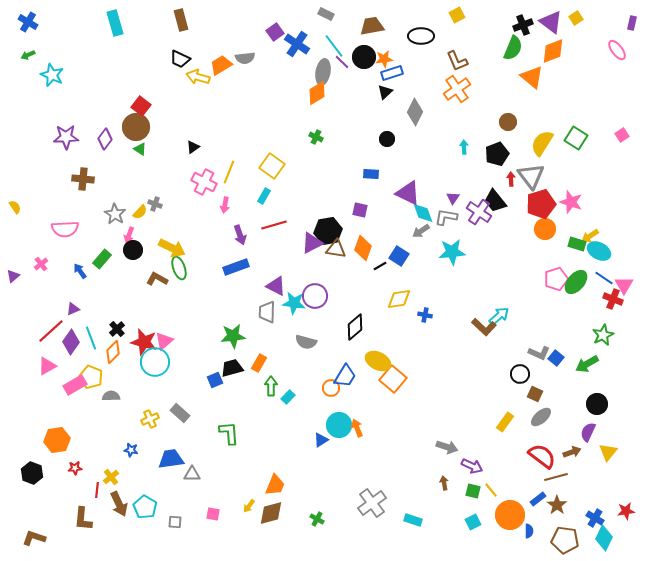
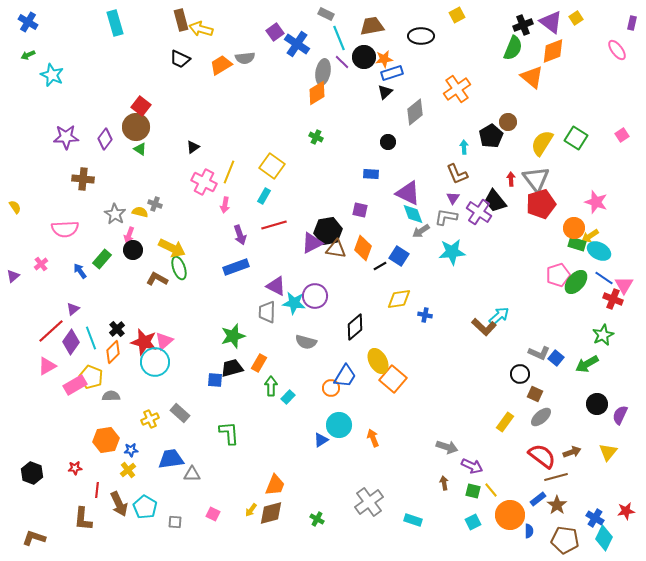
cyan line at (334, 46): moved 5 px right, 8 px up; rotated 15 degrees clockwise
brown L-shape at (457, 61): moved 113 px down
yellow arrow at (198, 77): moved 3 px right, 48 px up
gray diamond at (415, 112): rotated 24 degrees clockwise
black circle at (387, 139): moved 1 px right, 3 px down
black pentagon at (497, 154): moved 6 px left, 18 px up; rotated 10 degrees counterclockwise
gray triangle at (531, 176): moved 5 px right, 3 px down
pink star at (571, 202): moved 25 px right
yellow semicircle at (140, 212): rotated 119 degrees counterclockwise
cyan diamond at (423, 213): moved 10 px left, 1 px down
orange circle at (545, 229): moved 29 px right, 1 px up
pink pentagon at (556, 279): moved 2 px right, 4 px up
purple triangle at (73, 309): rotated 16 degrees counterclockwise
green star at (233, 336): rotated 10 degrees counterclockwise
yellow ellipse at (378, 361): rotated 35 degrees clockwise
blue square at (215, 380): rotated 28 degrees clockwise
orange arrow at (357, 428): moved 16 px right, 10 px down
purple semicircle at (588, 432): moved 32 px right, 17 px up
orange hexagon at (57, 440): moved 49 px right
blue star at (131, 450): rotated 16 degrees counterclockwise
yellow cross at (111, 477): moved 17 px right, 7 px up
gray cross at (372, 503): moved 3 px left, 1 px up
yellow arrow at (249, 506): moved 2 px right, 4 px down
pink square at (213, 514): rotated 16 degrees clockwise
